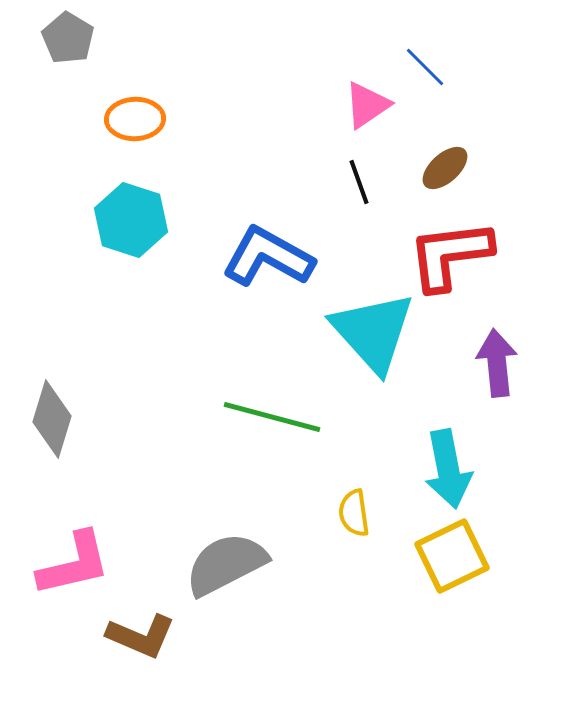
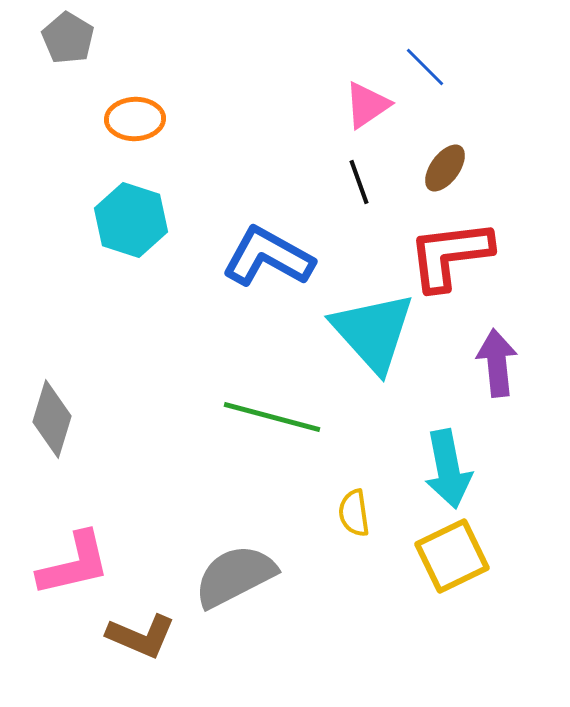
brown ellipse: rotated 12 degrees counterclockwise
gray semicircle: moved 9 px right, 12 px down
